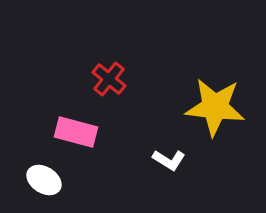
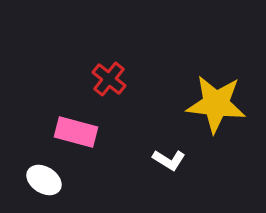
yellow star: moved 1 px right, 3 px up
